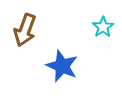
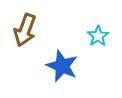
cyan star: moved 5 px left, 9 px down
